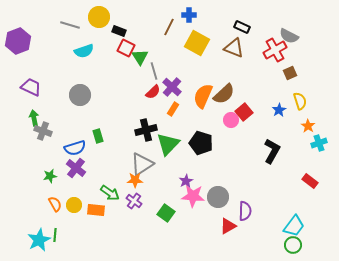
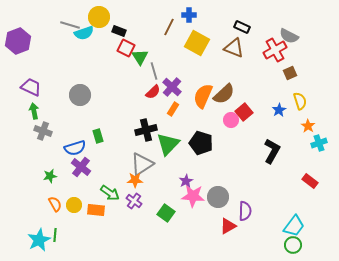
cyan semicircle at (84, 51): moved 18 px up
green arrow at (34, 118): moved 7 px up
purple cross at (76, 168): moved 5 px right, 1 px up
